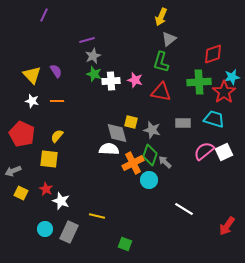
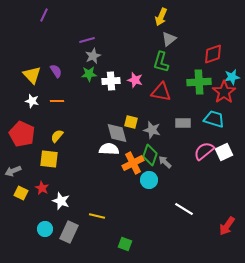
green star at (94, 74): moved 5 px left; rotated 21 degrees counterclockwise
red star at (46, 189): moved 4 px left, 1 px up
